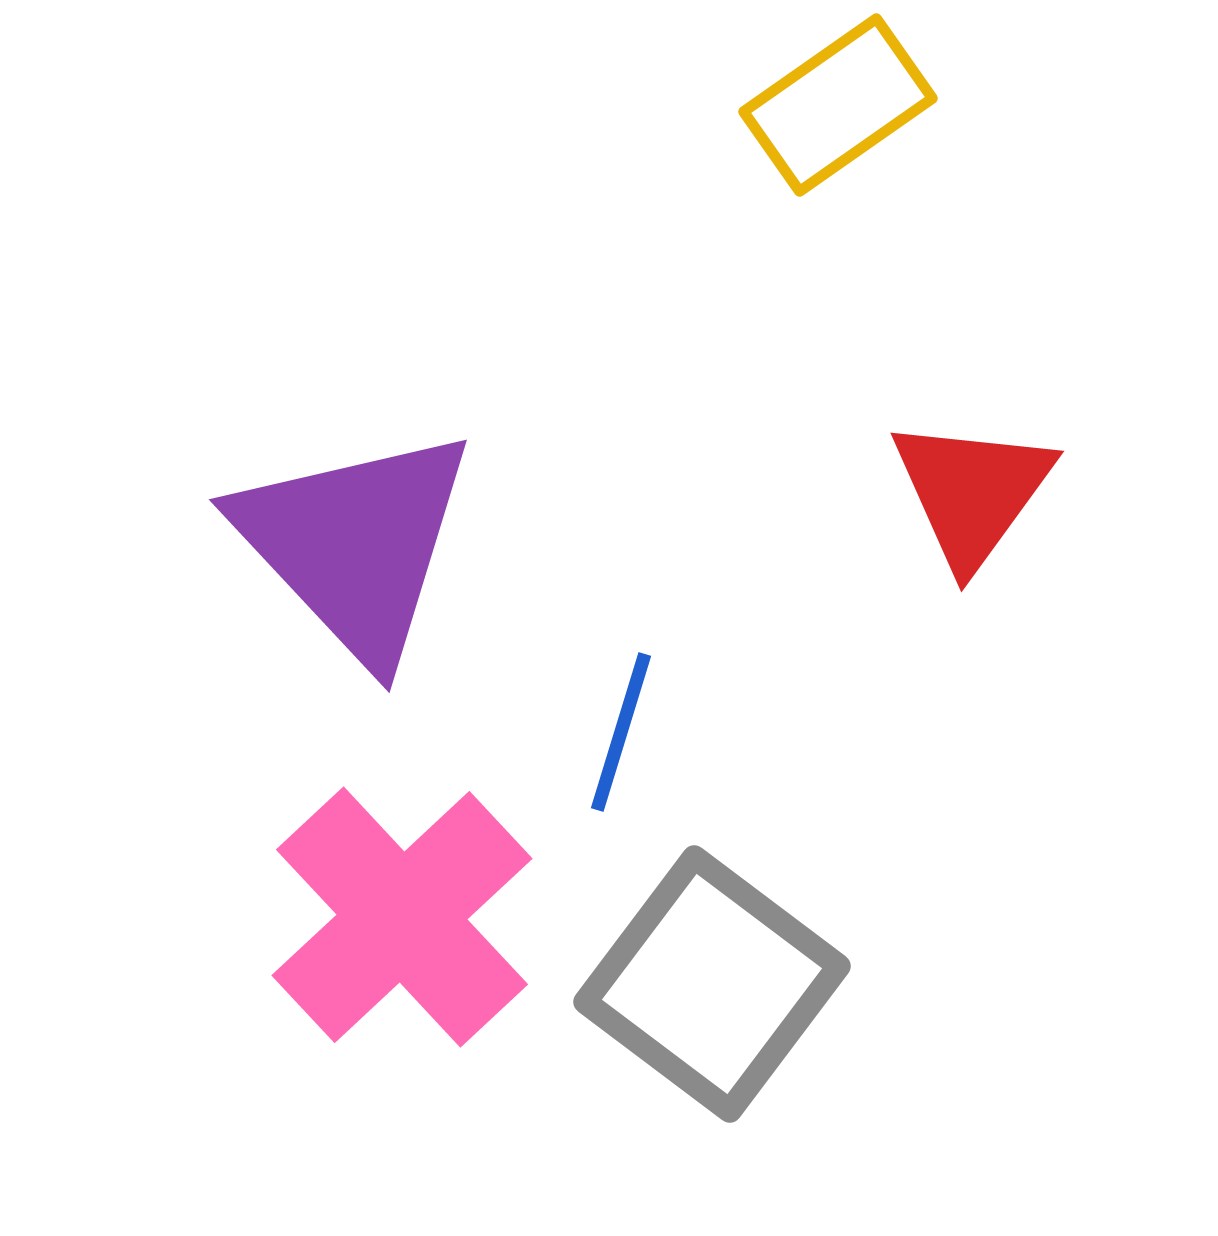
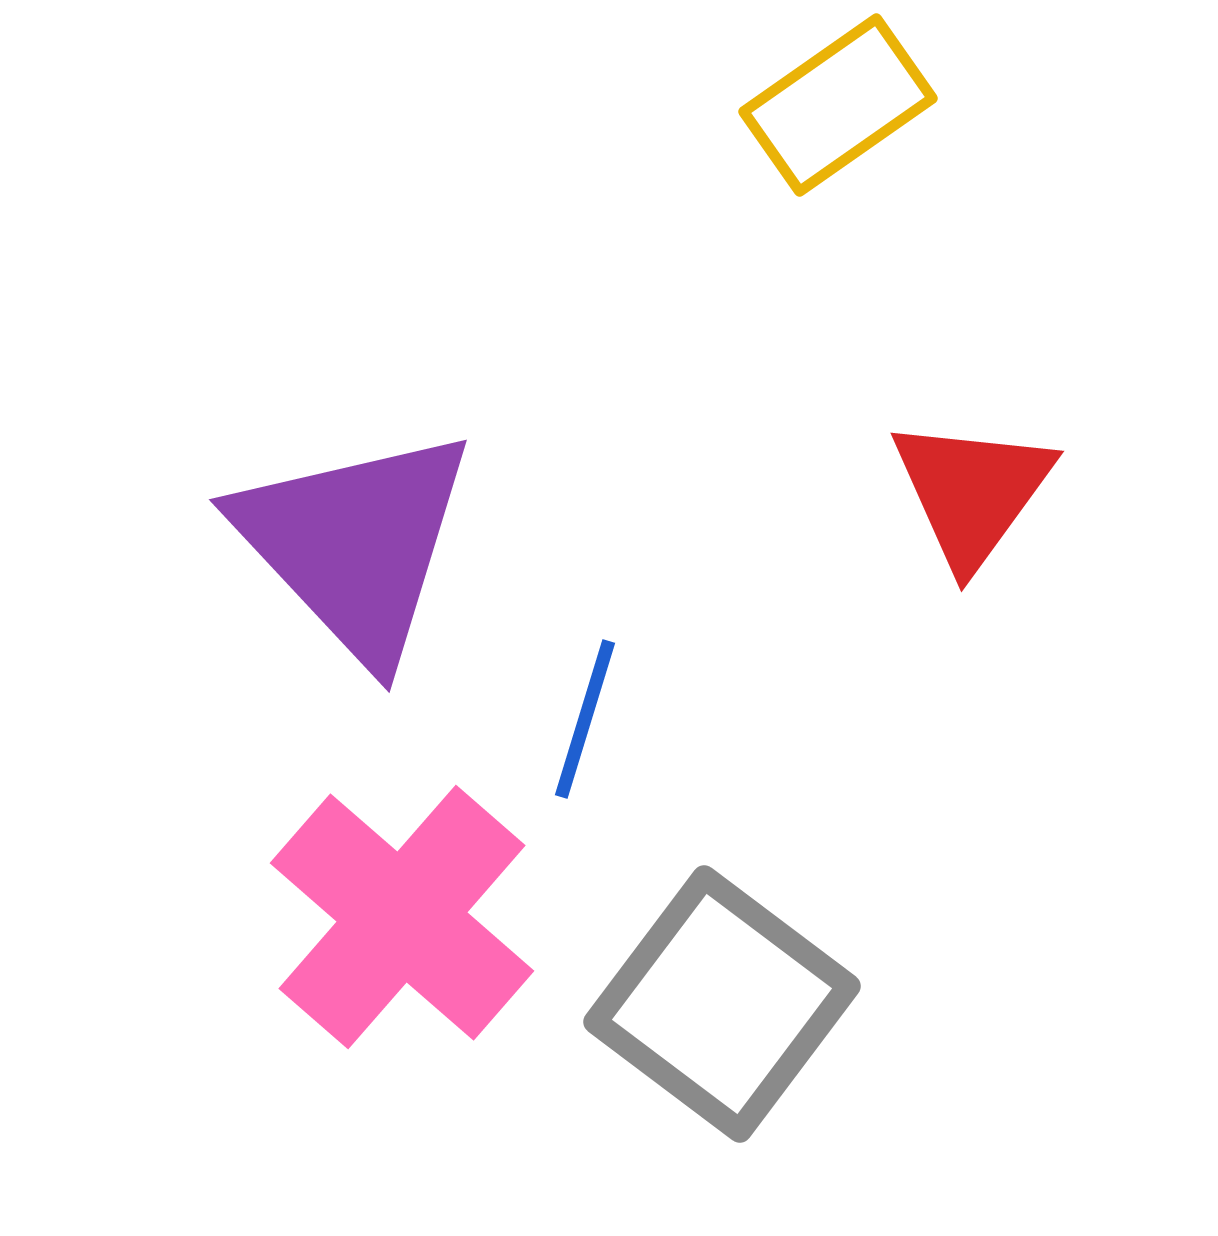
blue line: moved 36 px left, 13 px up
pink cross: rotated 6 degrees counterclockwise
gray square: moved 10 px right, 20 px down
